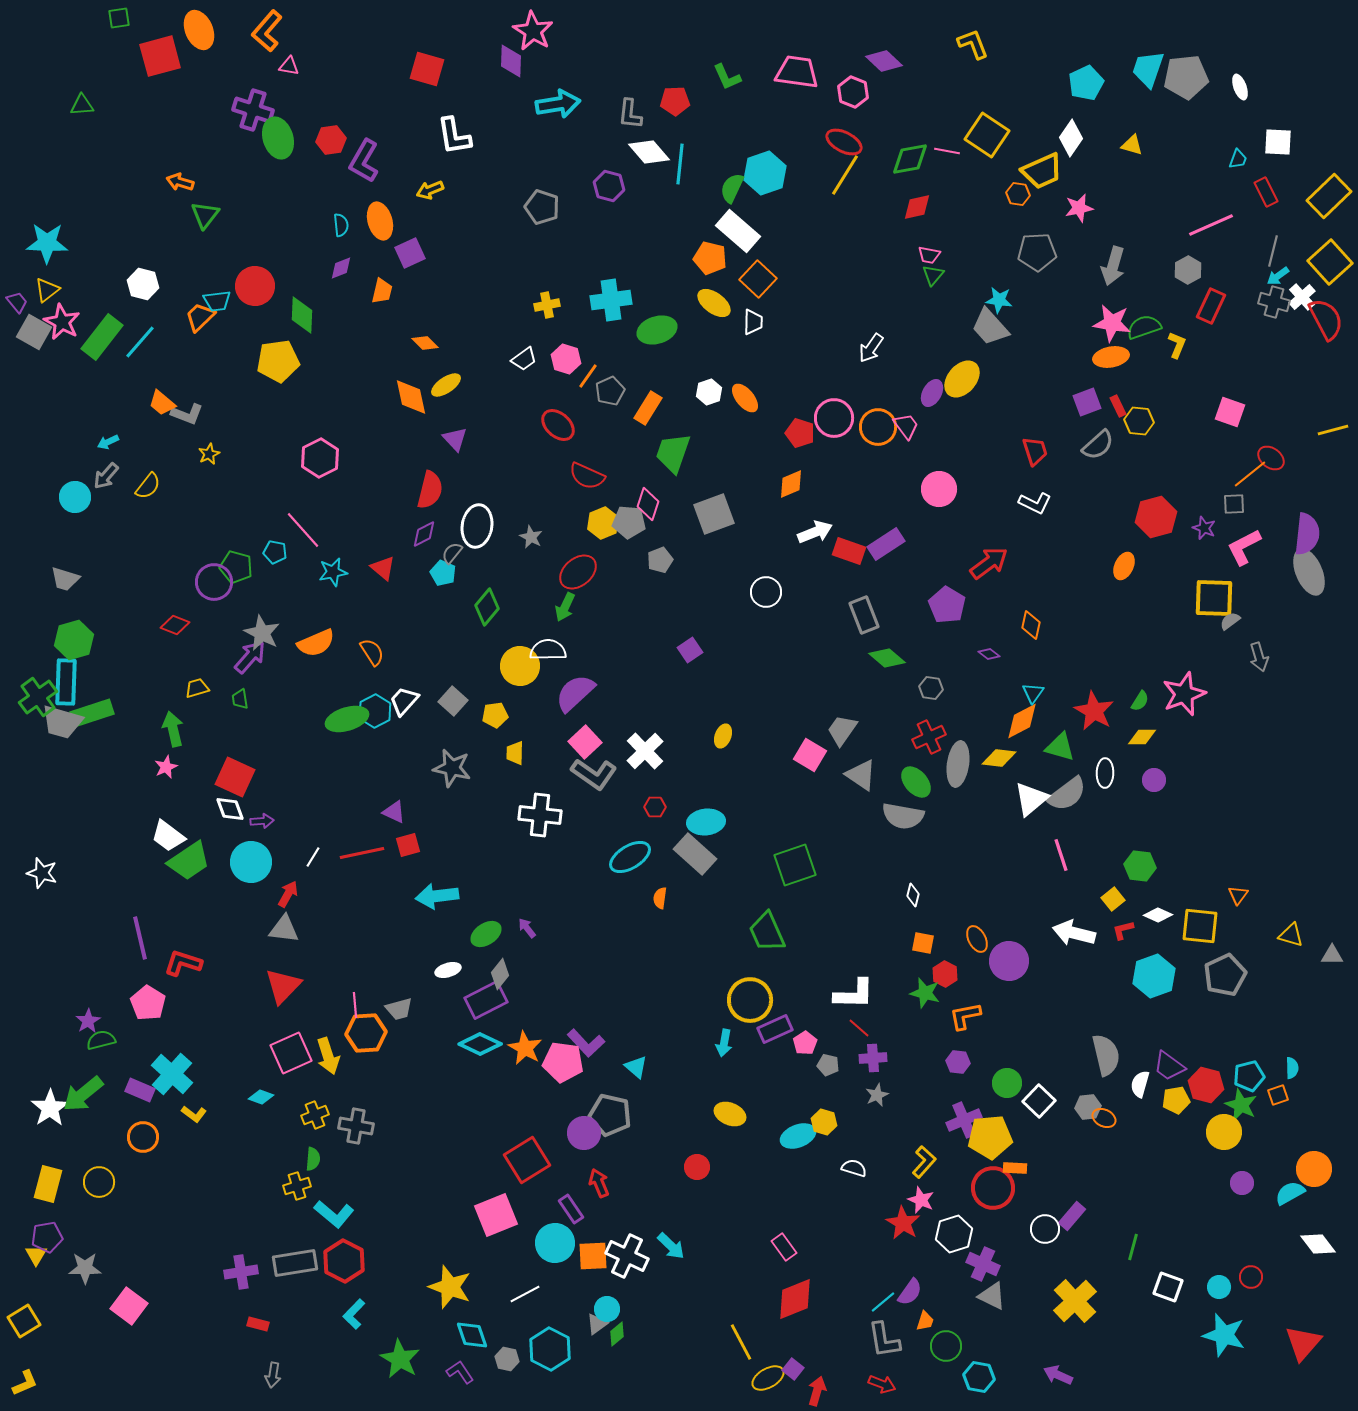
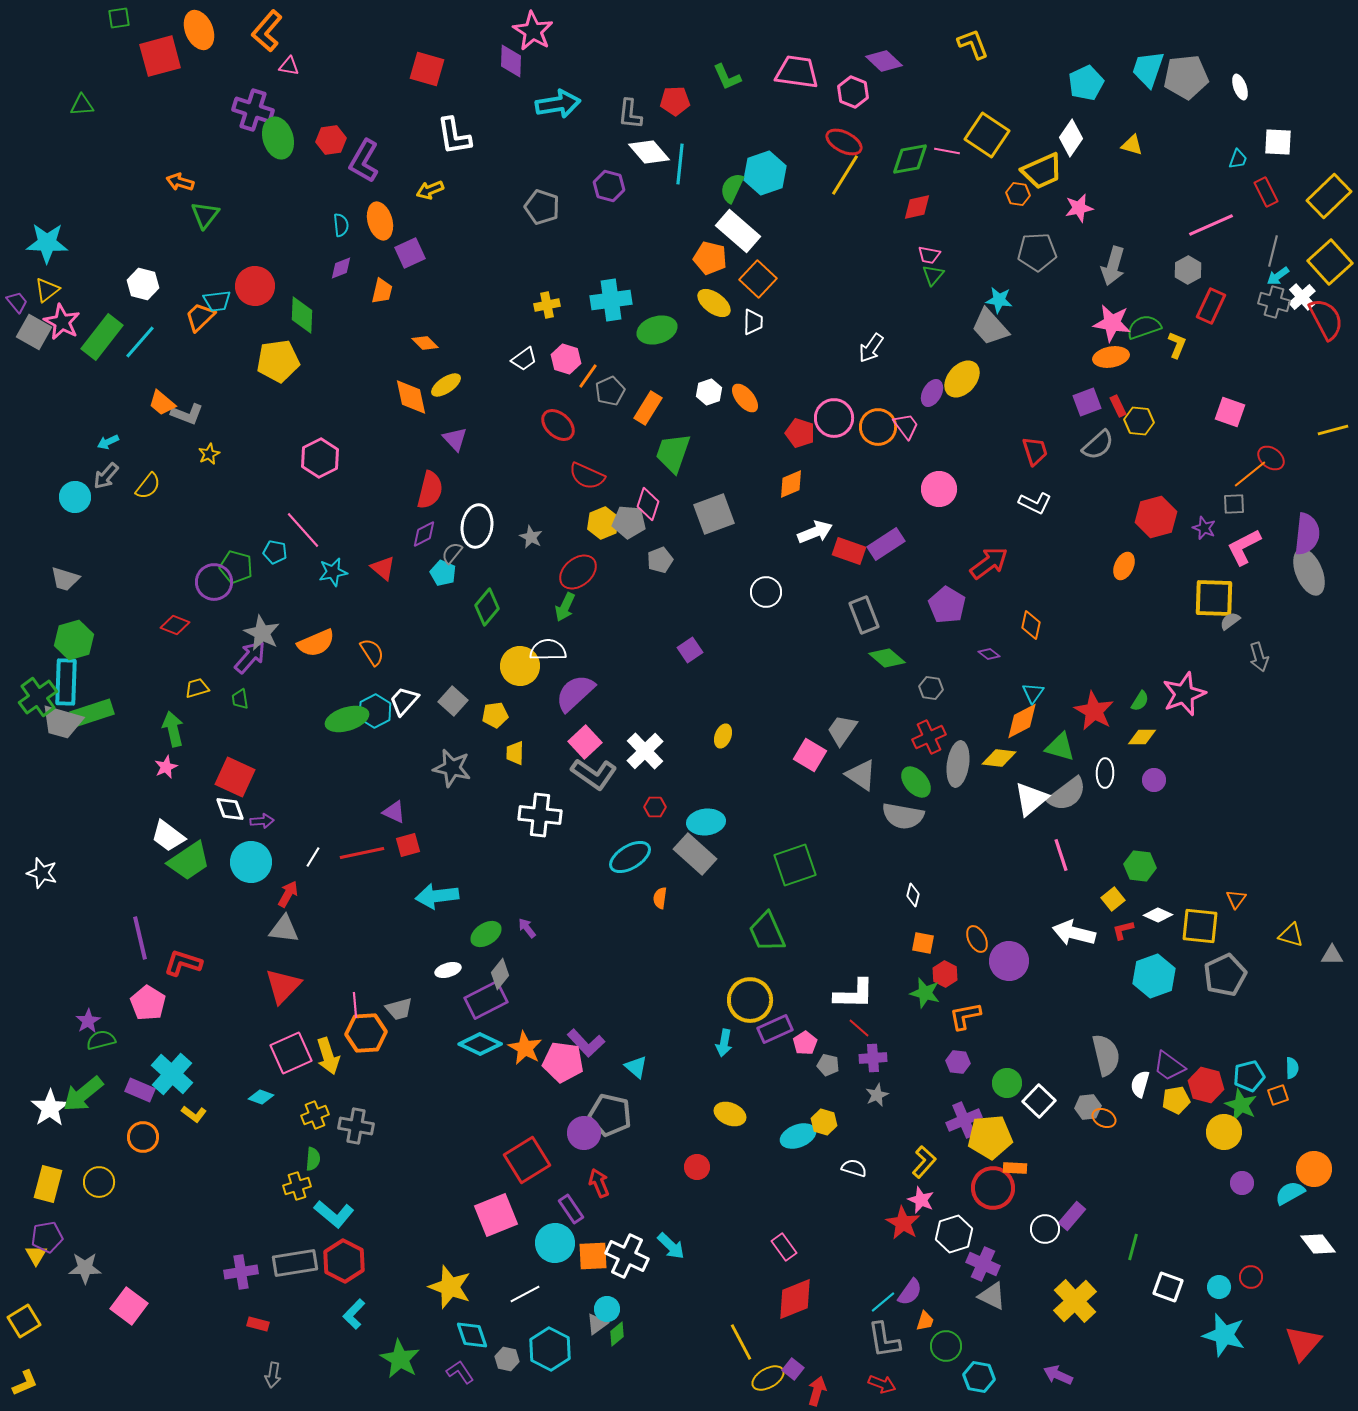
orange triangle at (1238, 895): moved 2 px left, 4 px down
